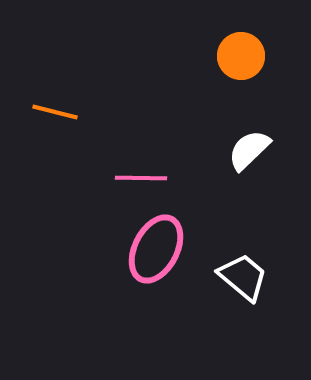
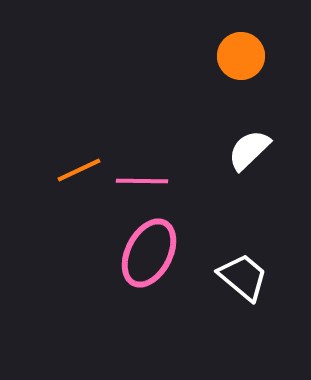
orange line: moved 24 px right, 58 px down; rotated 39 degrees counterclockwise
pink line: moved 1 px right, 3 px down
pink ellipse: moved 7 px left, 4 px down
